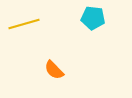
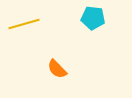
orange semicircle: moved 3 px right, 1 px up
